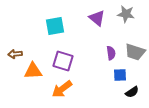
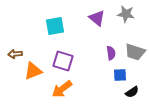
orange triangle: rotated 18 degrees counterclockwise
